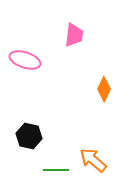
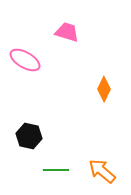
pink trapezoid: moved 7 px left, 3 px up; rotated 80 degrees counterclockwise
pink ellipse: rotated 12 degrees clockwise
orange arrow: moved 9 px right, 11 px down
